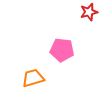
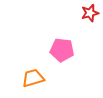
red star: moved 1 px right, 1 px down
